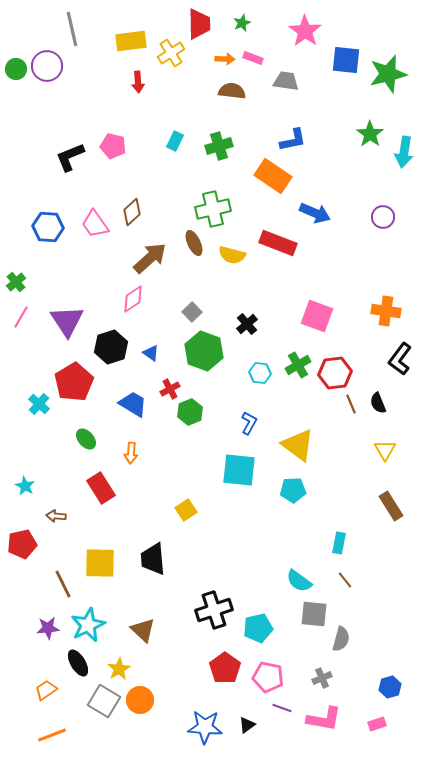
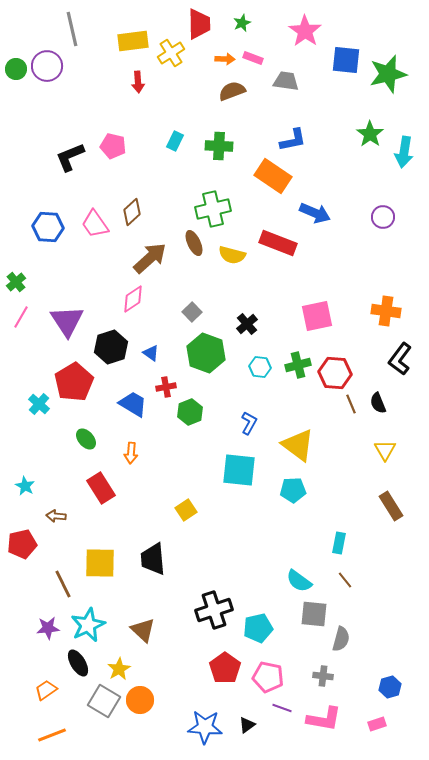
yellow rectangle at (131, 41): moved 2 px right
brown semicircle at (232, 91): rotated 28 degrees counterclockwise
green cross at (219, 146): rotated 20 degrees clockwise
pink square at (317, 316): rotated 32 degrees counterclockwise
green hexagon at (204, 351): moved 2 px right, 2 px down
green cross at (298, 365): rotated 15 degrees clockwise
cyan hexagon at (260, 373): moved 6 px up
red hexagon at (335, 373): rotated 12 degrees clockwise
red cross at (170, 389): moved 4 px left, 2 px up; rotated 18 degrees clockwise
gray cross at (322, 678): moved 1 px right, 2 px up; rotated 30 degrees clockwise
